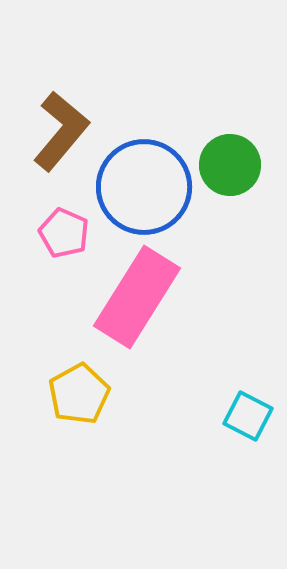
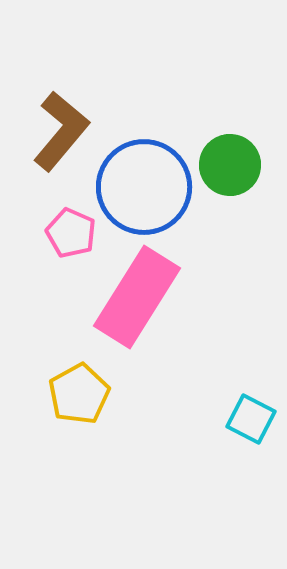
pink pentagon: moved 7 px right
cyan square: moved 3 px right, 3 px down
